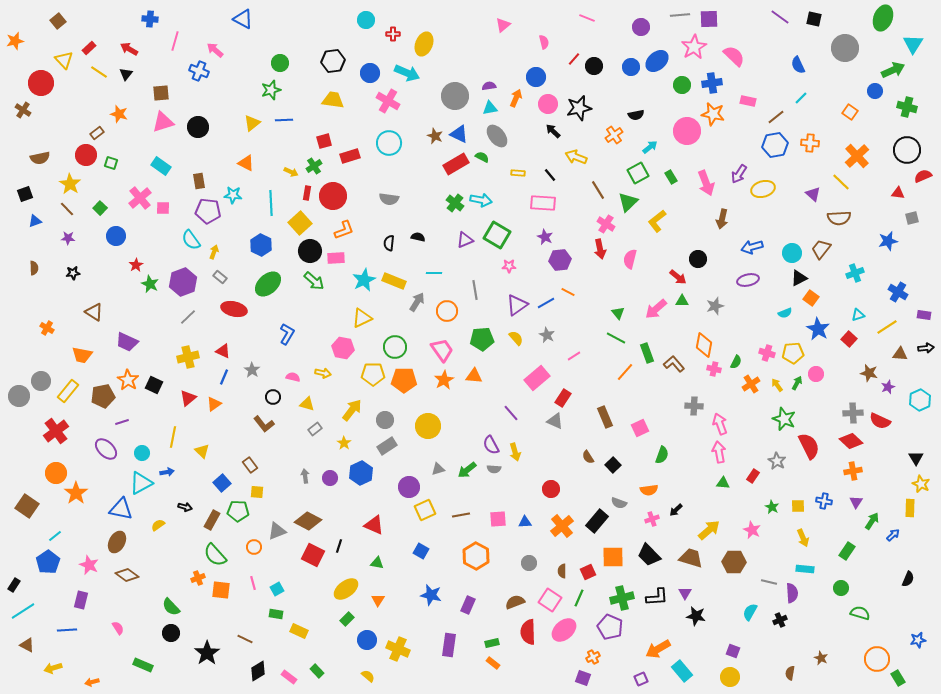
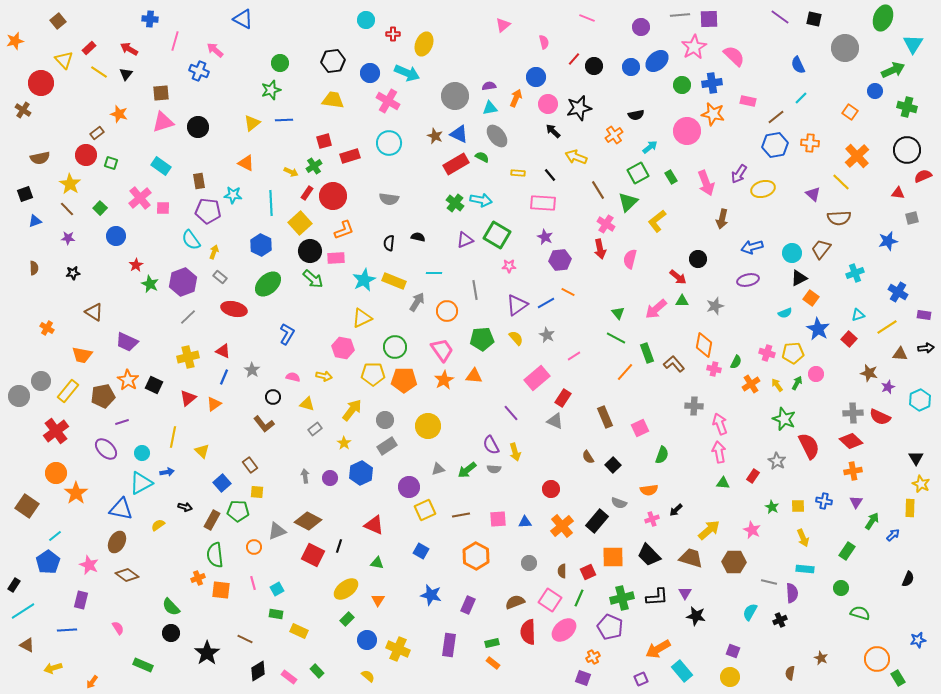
red rectangle at (307, 193): rotated 24 degrees clockwise
green arrow at (314, 281): moved 1 px left, 2 px up
yellow arrow at (323, 373): moved 1 px right, 3 px down
red semicircle at (880, 421): moved 4 px up
green semicircle at (215, 555): rotated 35 degrees clockwise
orange arrow at (92, 682): rotated 40 degrees counterclockwise
